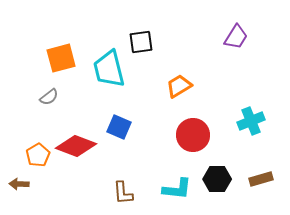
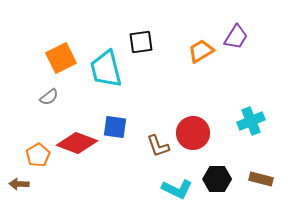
orange square: rotated 12 degrees counterclockwise
cyan trapezoid: moved 3 px left
orange trapezoid: moved 22 px right, 35 px up
blue square: moved 4 px left; rotated 15 degrees counterclockwise
red circle: moved 2 px up
red diamond: moved 1 px right, 3 px up
brown rectangle: rotated 30 degrees clockwise
cyan L-shape: rotated 20 degrees clockwise
brown L-shape: moved 35 px right, 47 px up; rotated 15 degrees counterclockwise
